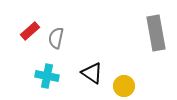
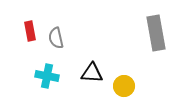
red rectangle: rotated 60 degrees counterclockwise
gray semicircle: rotated 25 degrees counterclockwise
black triangle: rotated 30 degrees counterclockwise
